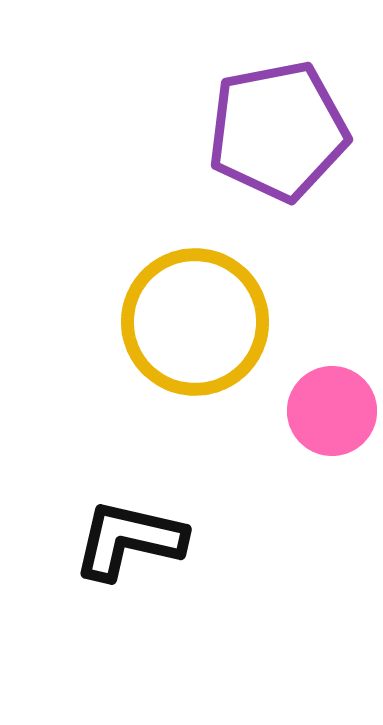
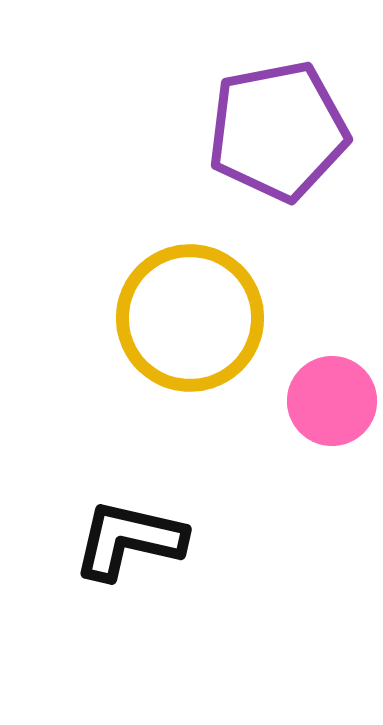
yellow circle: moved 5 px left, 4 px up
pink circle: moved 10 px up
